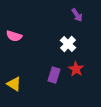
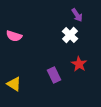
white cross: moved 2 px right, 9 px up
red star: moved 3 px right, 5 px up
purple rectangle: rotated 42 degrees counterclockwise
